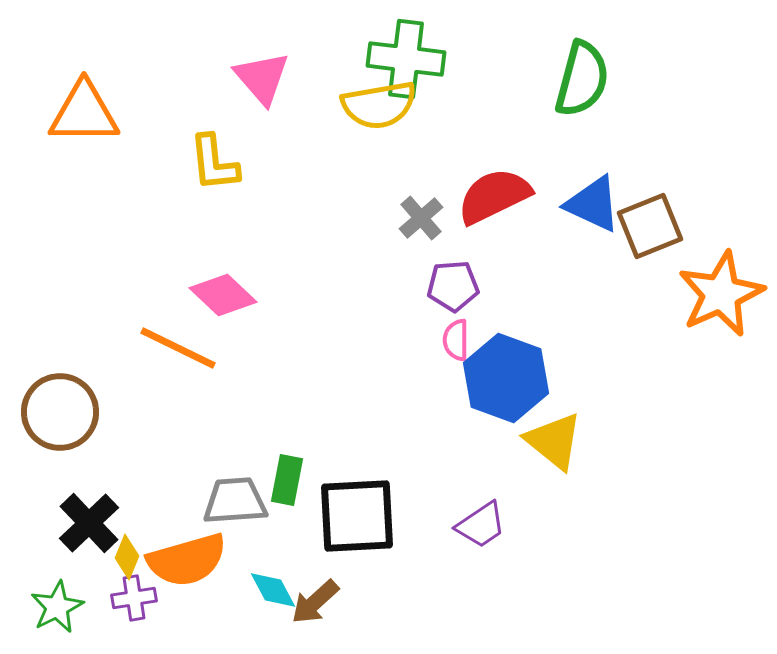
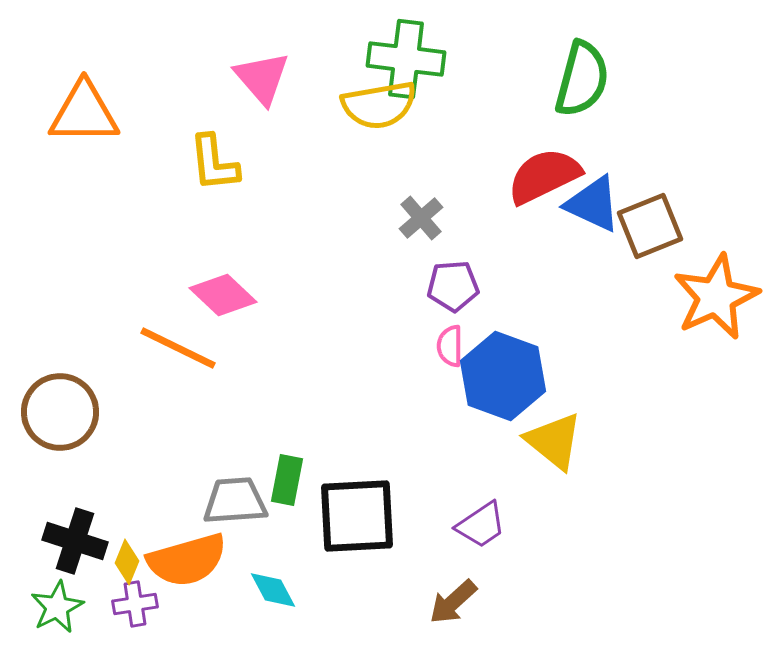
red semicircle: moved 50 px right, 20 px up
orange star: moved 5 px left, 3 px down
pink semicircle: moved 6 px left, 6 px down
blue hexagon: moved 3 px left, 2 px up
black cross: moved 14 px left, 18 px down; rotated 28 degrees counterclockwise
yellow diamond: moved 5 px down
purple cross: moved 1 px right, 6 px down
brown arrow: moved 138 px right
